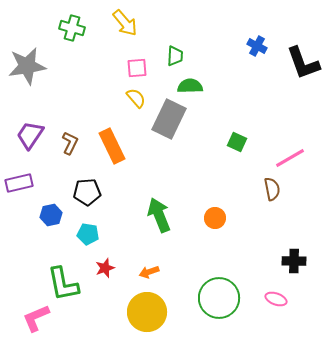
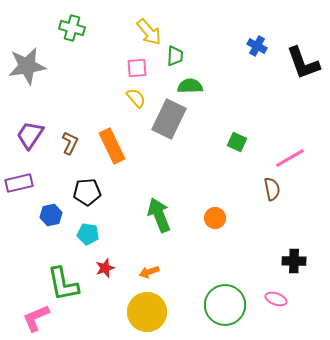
yellow arrow: moved 24 px right, 9 px down
green circle: moved 6 px right, 7 px down
